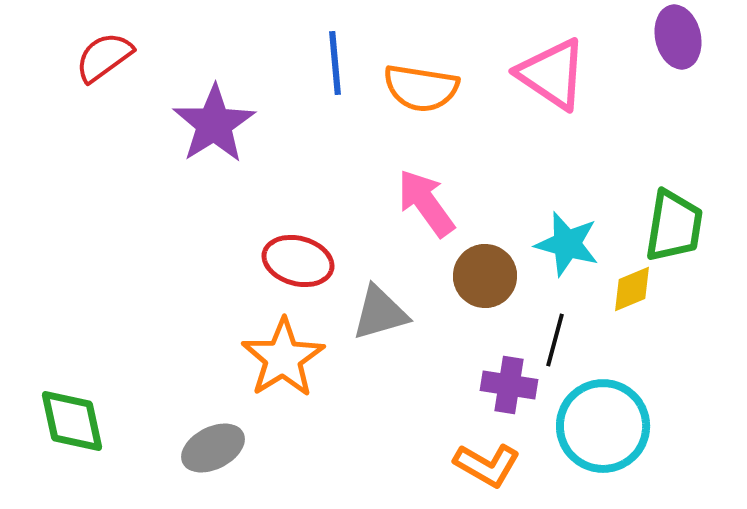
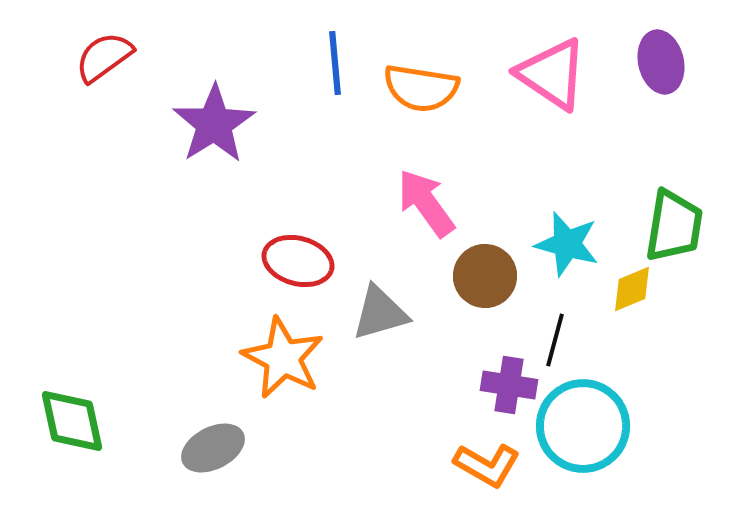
purple ellipse: moved 17 px left, 25 px down
orange star: rotated 12 degrees counterclockwise
cyan circle: moved 20 px left
